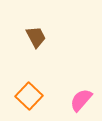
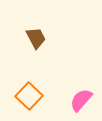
brown trapezoid: moved 1 px down
